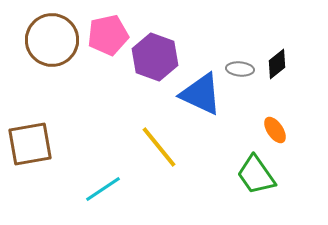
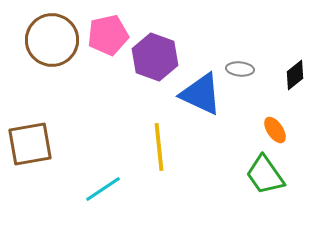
black diamond: moved 18 px right, 11 px down
yellow line: rotated 33 degrees clockwise
green trapezoid: moved 9 px right
